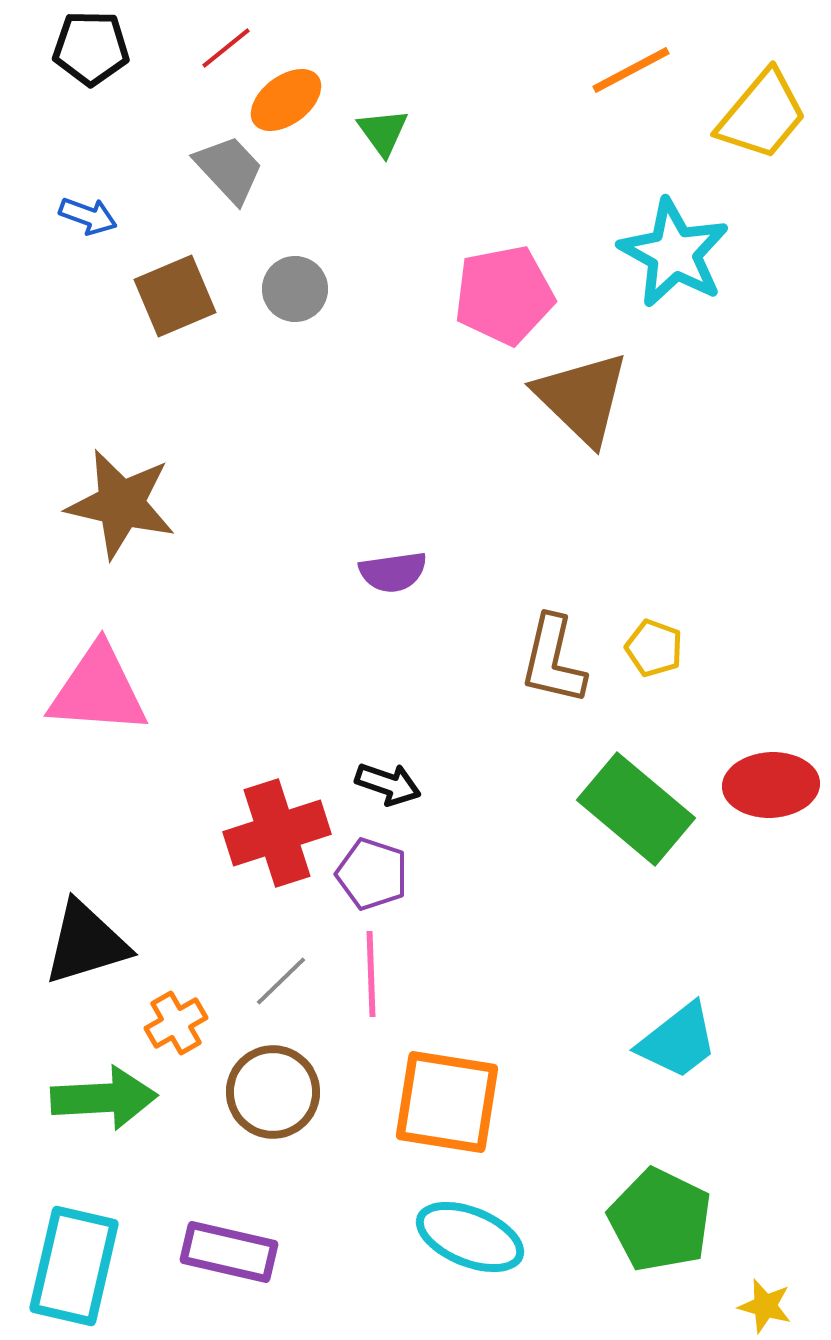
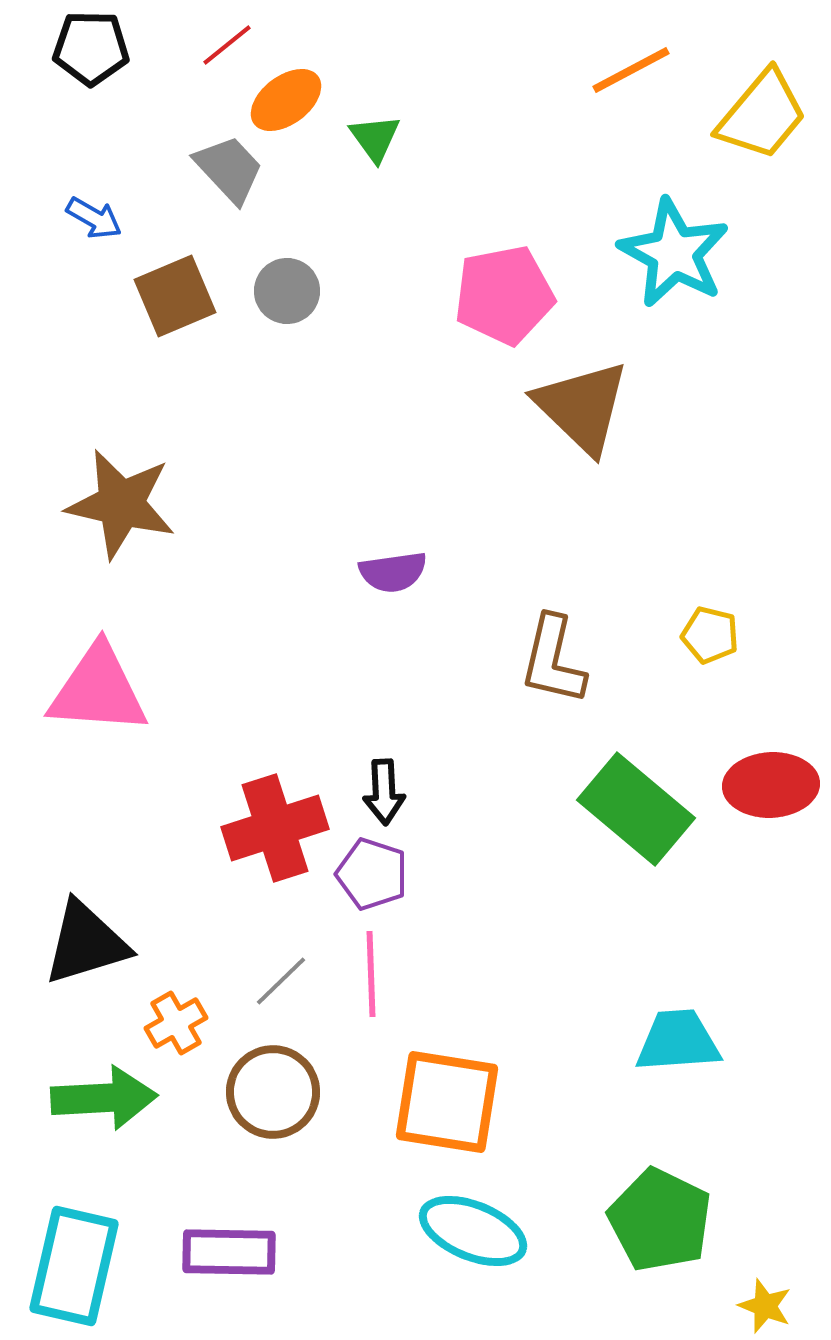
red line: moved 1 px right, 3 px up
green triangle: moved 8 px left, 6 px down
blue arrow: moved 6 px right, 2 px down; rotated 10 degrees clockwise
gray circle: moved 8 px left, 2 px down
brown triangle: moved 9 px down
yellow pentagon: moved 56 px right, 13 px up; rotated 6 degrees counterclockwise
black arrow: moved 4 px left, 8 px down; rotated 68 degrees clockwise
red cross: moved 2 px left, 5 px up
cyan trapezoid: rotated 146 degrees counterclockwise
cyan ellipse: moved 3 px right, 6 px up
purple rectangle: rotated 12 degrees counterclockwise
yellow star: rotated 6 degrees clockwise
